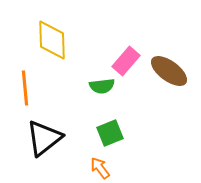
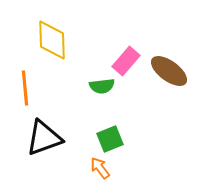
green square: moved 6 px down
black triangle: rotated 18 degrees clockwise
